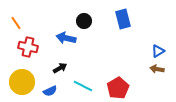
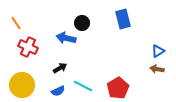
black circle: moved 2 px left, 2 px down
red cross: rotated 12 degrees clockwise
yellow circle: moved 3 px down
blue semicircle: moved 8 px right
